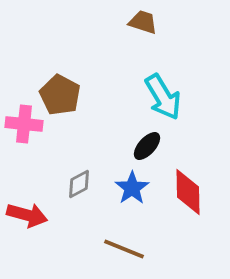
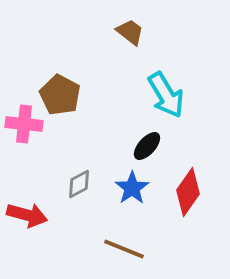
brown trapezoid: moved 13 px left, 10 px down; rotated 20 degrees clockwise
cyan arrow: moved 3 px right, 2 px up
red diamond: rotated 36 degrees clockwise
